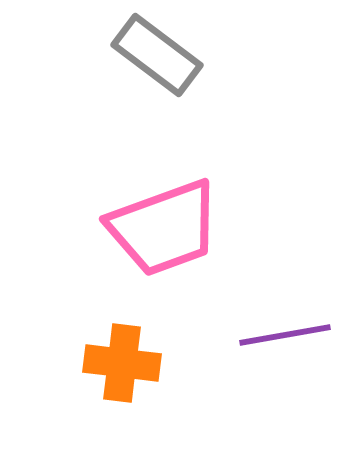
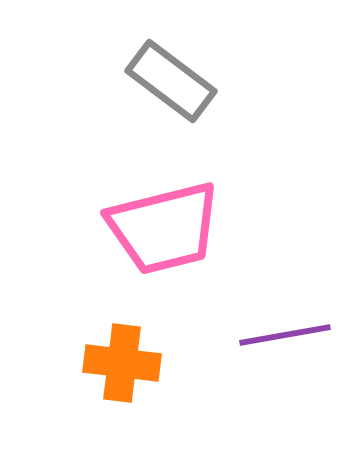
gray rectangle: moved 14 px right, 26 px down
pink trapezoid: rotated 6 degrees clockwise
